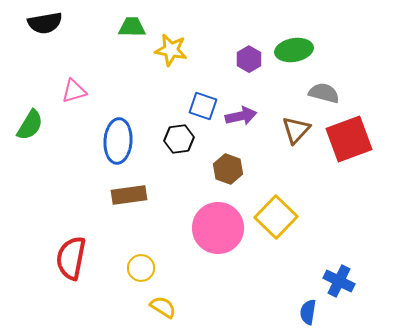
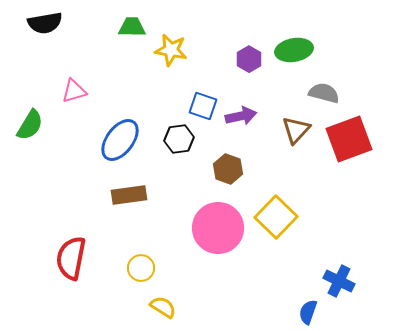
blue ellipse: moved 2 px right, 1 px up; rotated 33 degrees clockwise
blue semicircle: rotated 10 degrees clockwise
